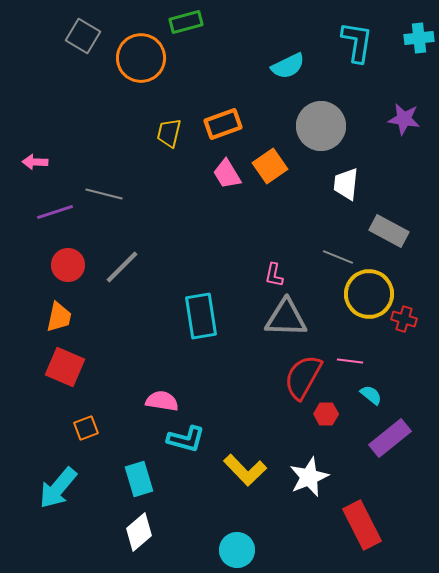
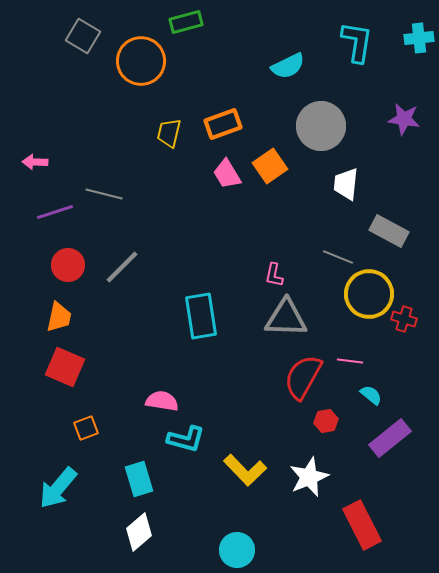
orange circle at (141, 58): moved 3 px down
red hexagon at (326, 414): moved 7 px down; rotated 10 degrees counterclockwise
